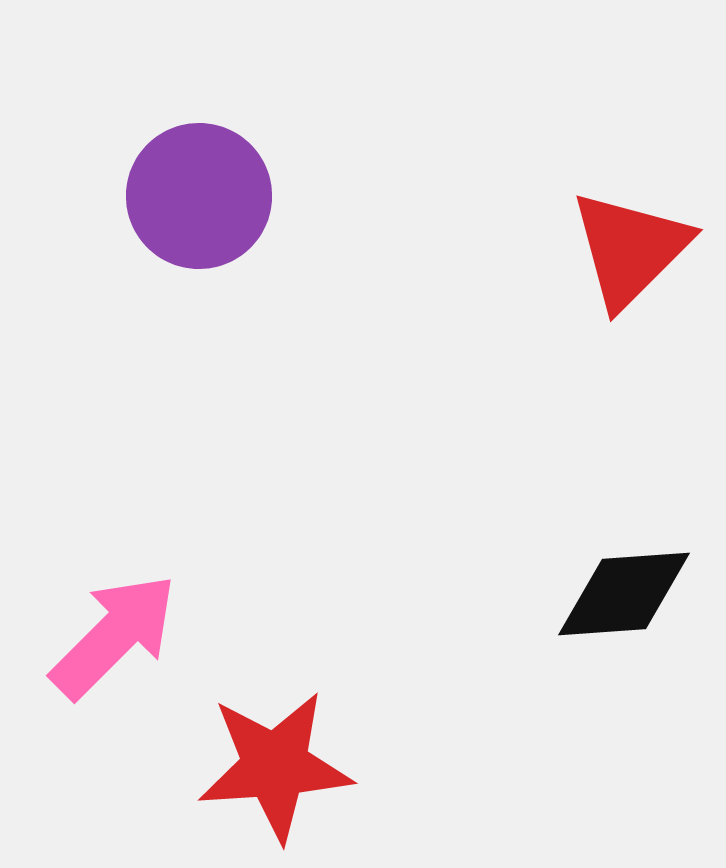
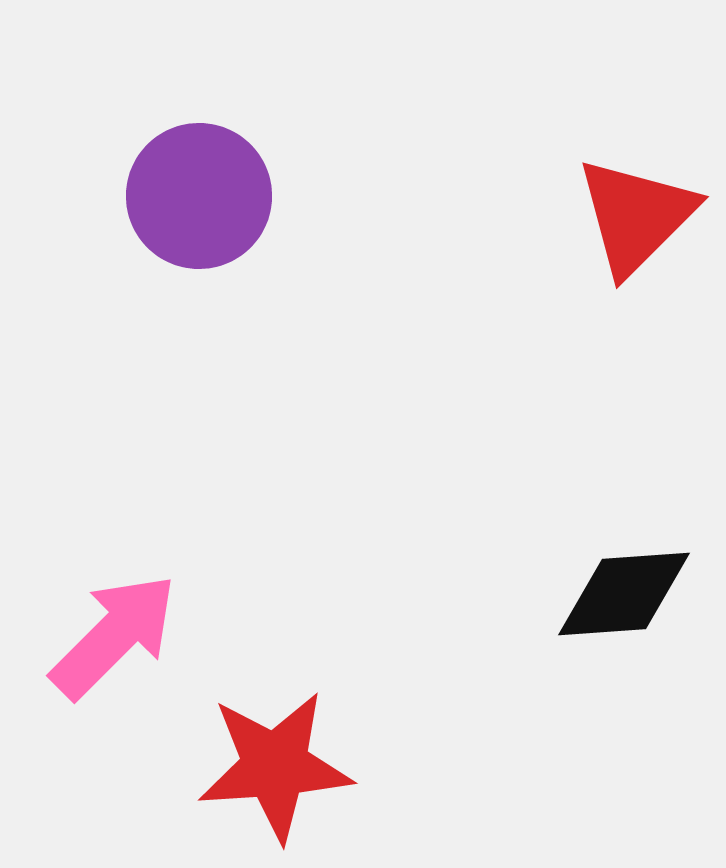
red triangle: moved 6 px right, 33 px up
